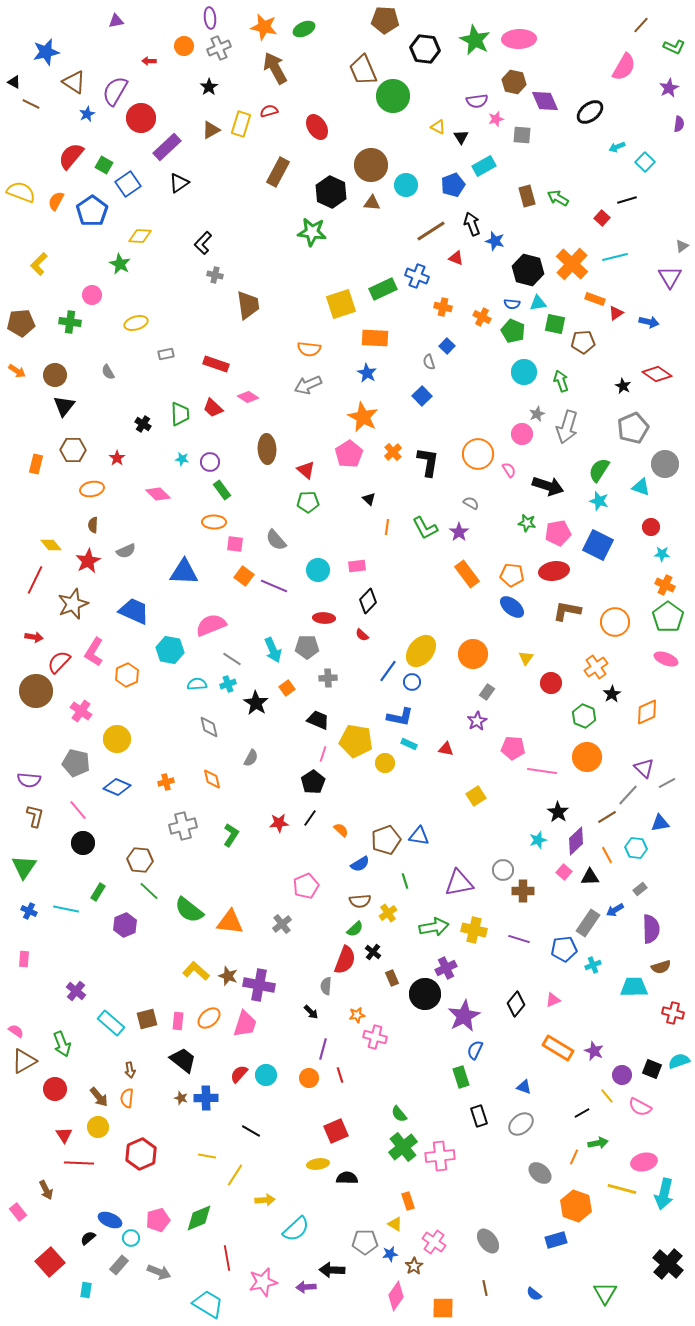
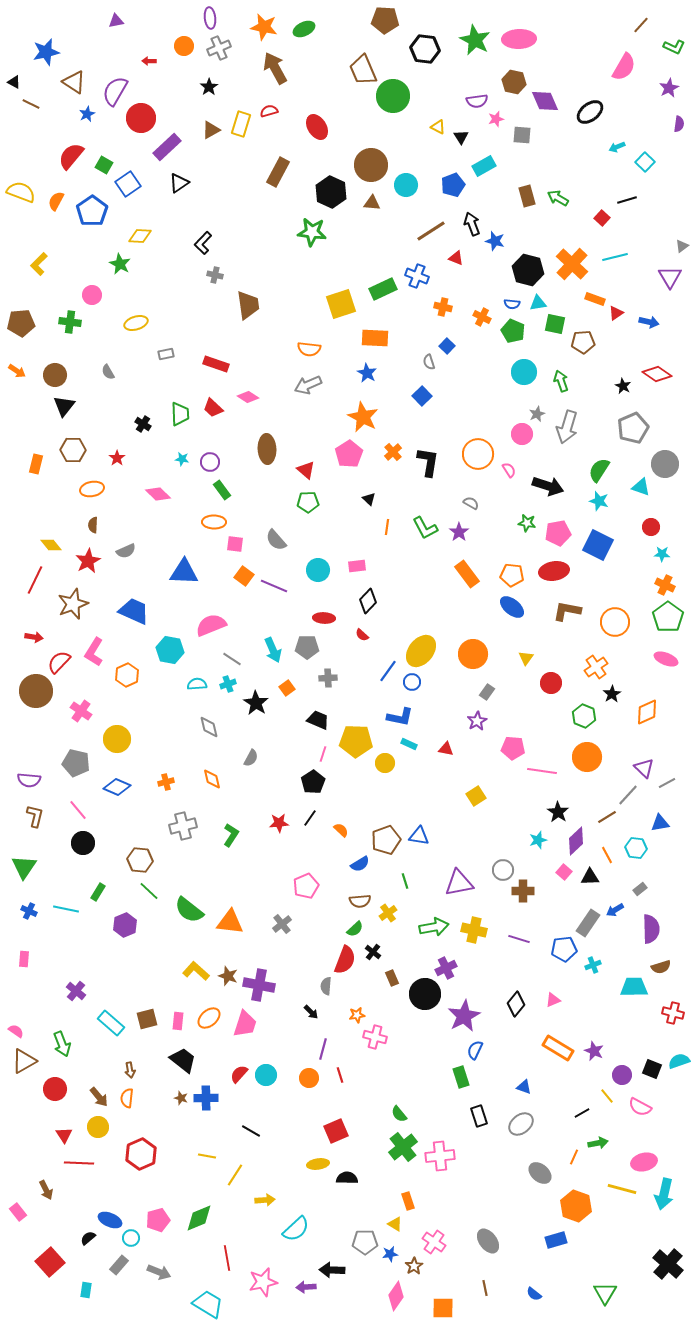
yellow pentagon at (356, 741): rotated 8 degrees counterclockwise
